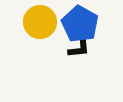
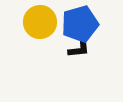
blue pentagon: rotated 27 degrees clockwise
